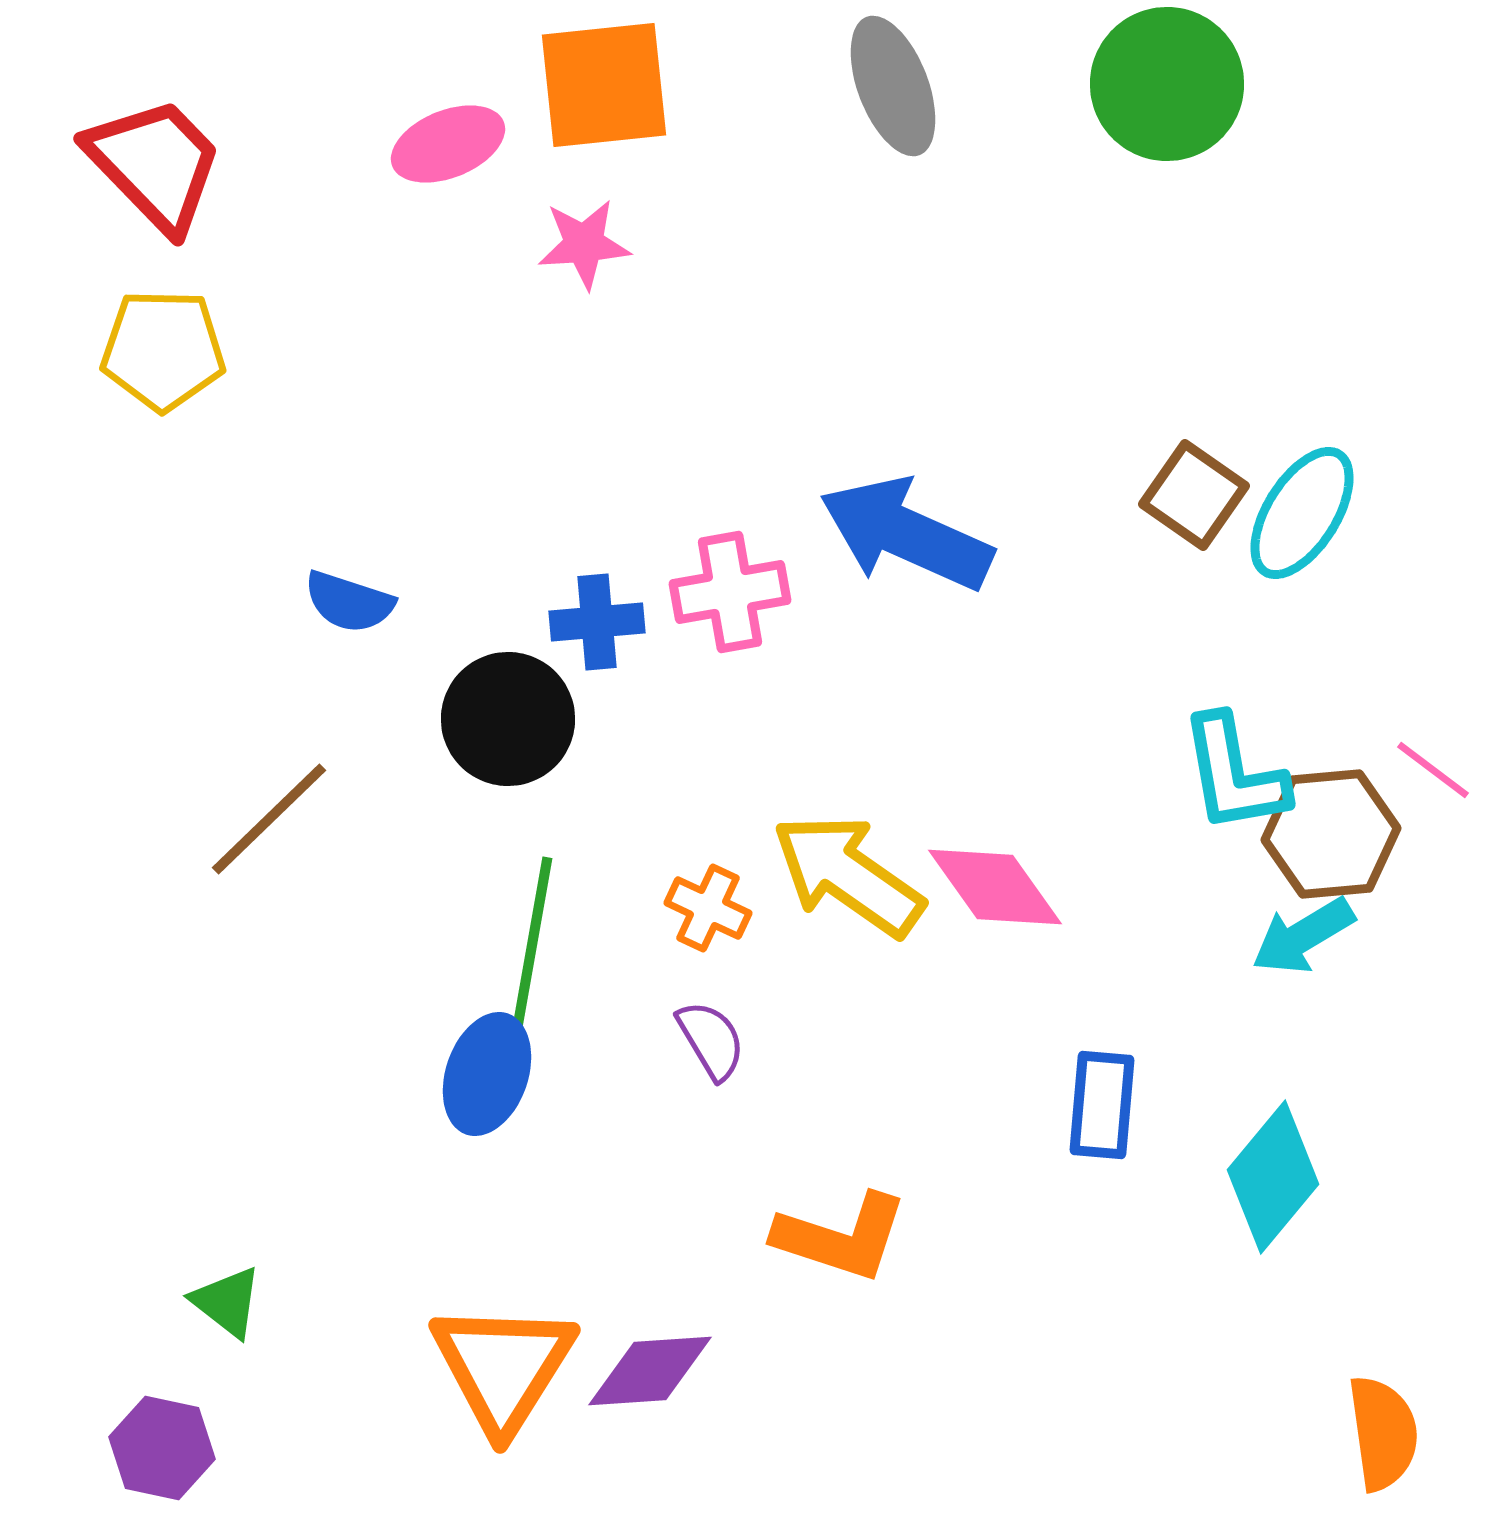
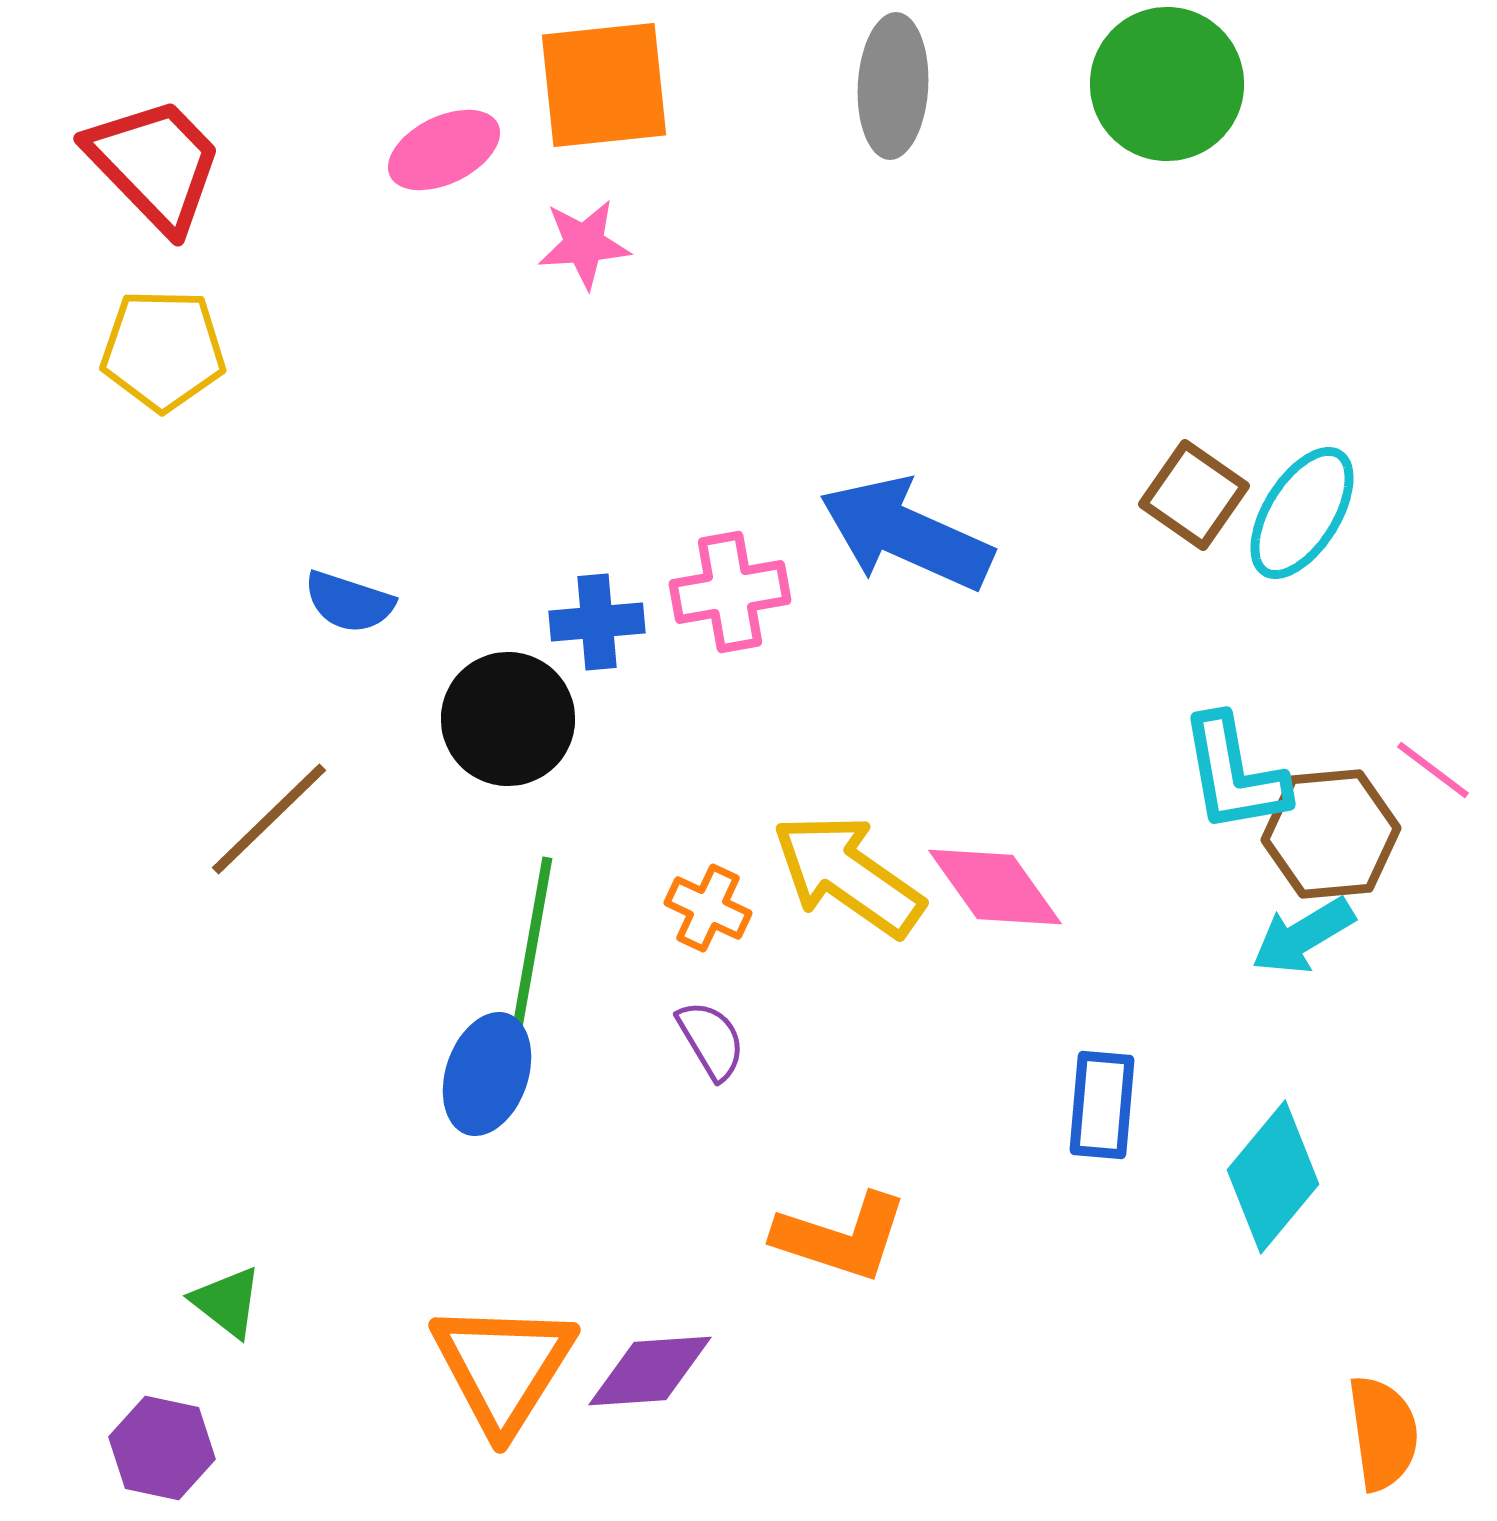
gray ellipse: rotated 24 degrees clockwise
pink ellipse: moved 4 px left, 6 px down; rotated 4 degrees counterclockwise
